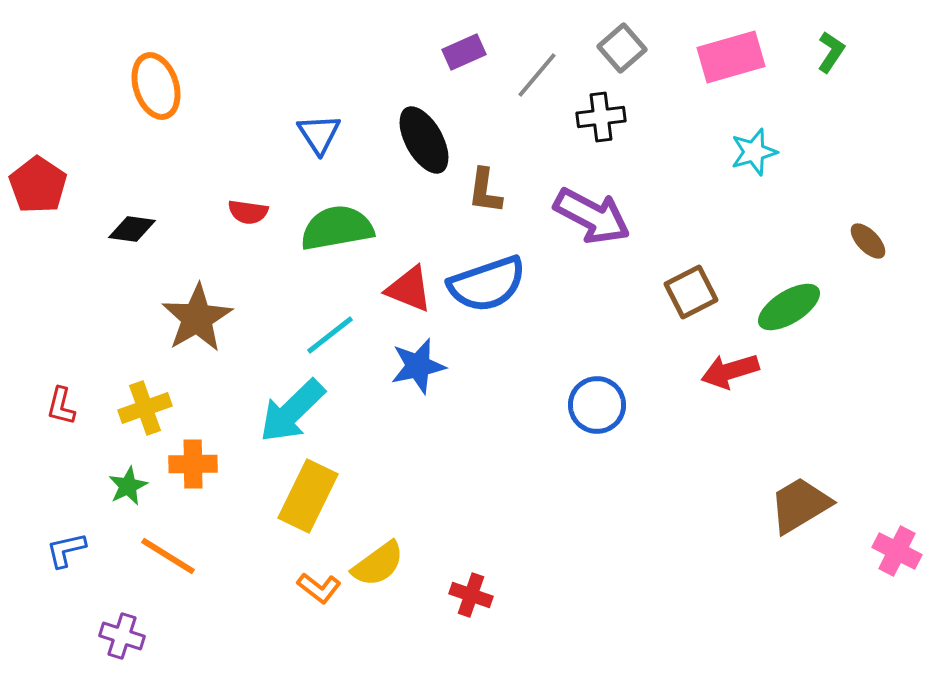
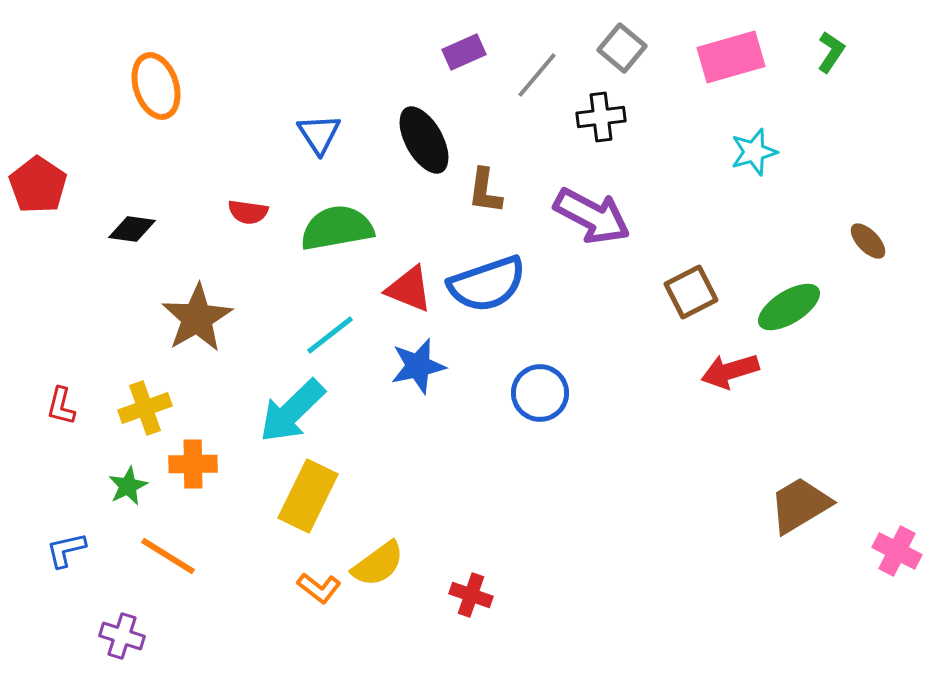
gray square: rotated 9 degrees counterclockwise
blue circle: moved 57 px left, 12 px up
